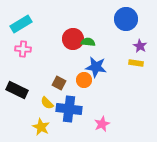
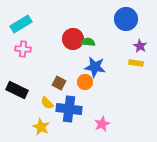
blue star: moved 1 px left
orange circle: moved 1 px right, 2 px down
